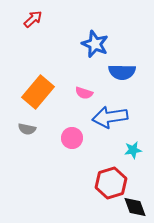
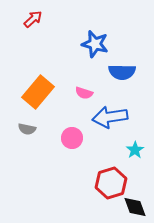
blue star: rotated 8 degrees counterclockwise
cyan star: moved 2 px right; rotated 24 degrees counterclockwise
